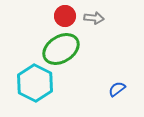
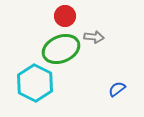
gray arrow: moved 19 px down
green ellipse: rotated 9 degrees clockwise
